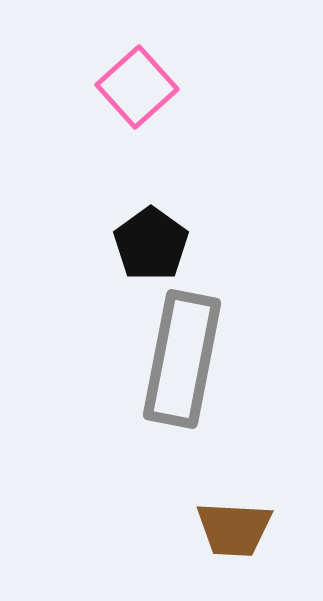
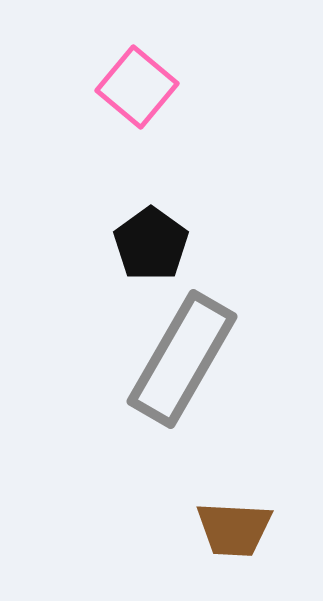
pink square: rotated 8 degrees counterclockwise
gray rectangle: rotated 19 degrees clockwise
